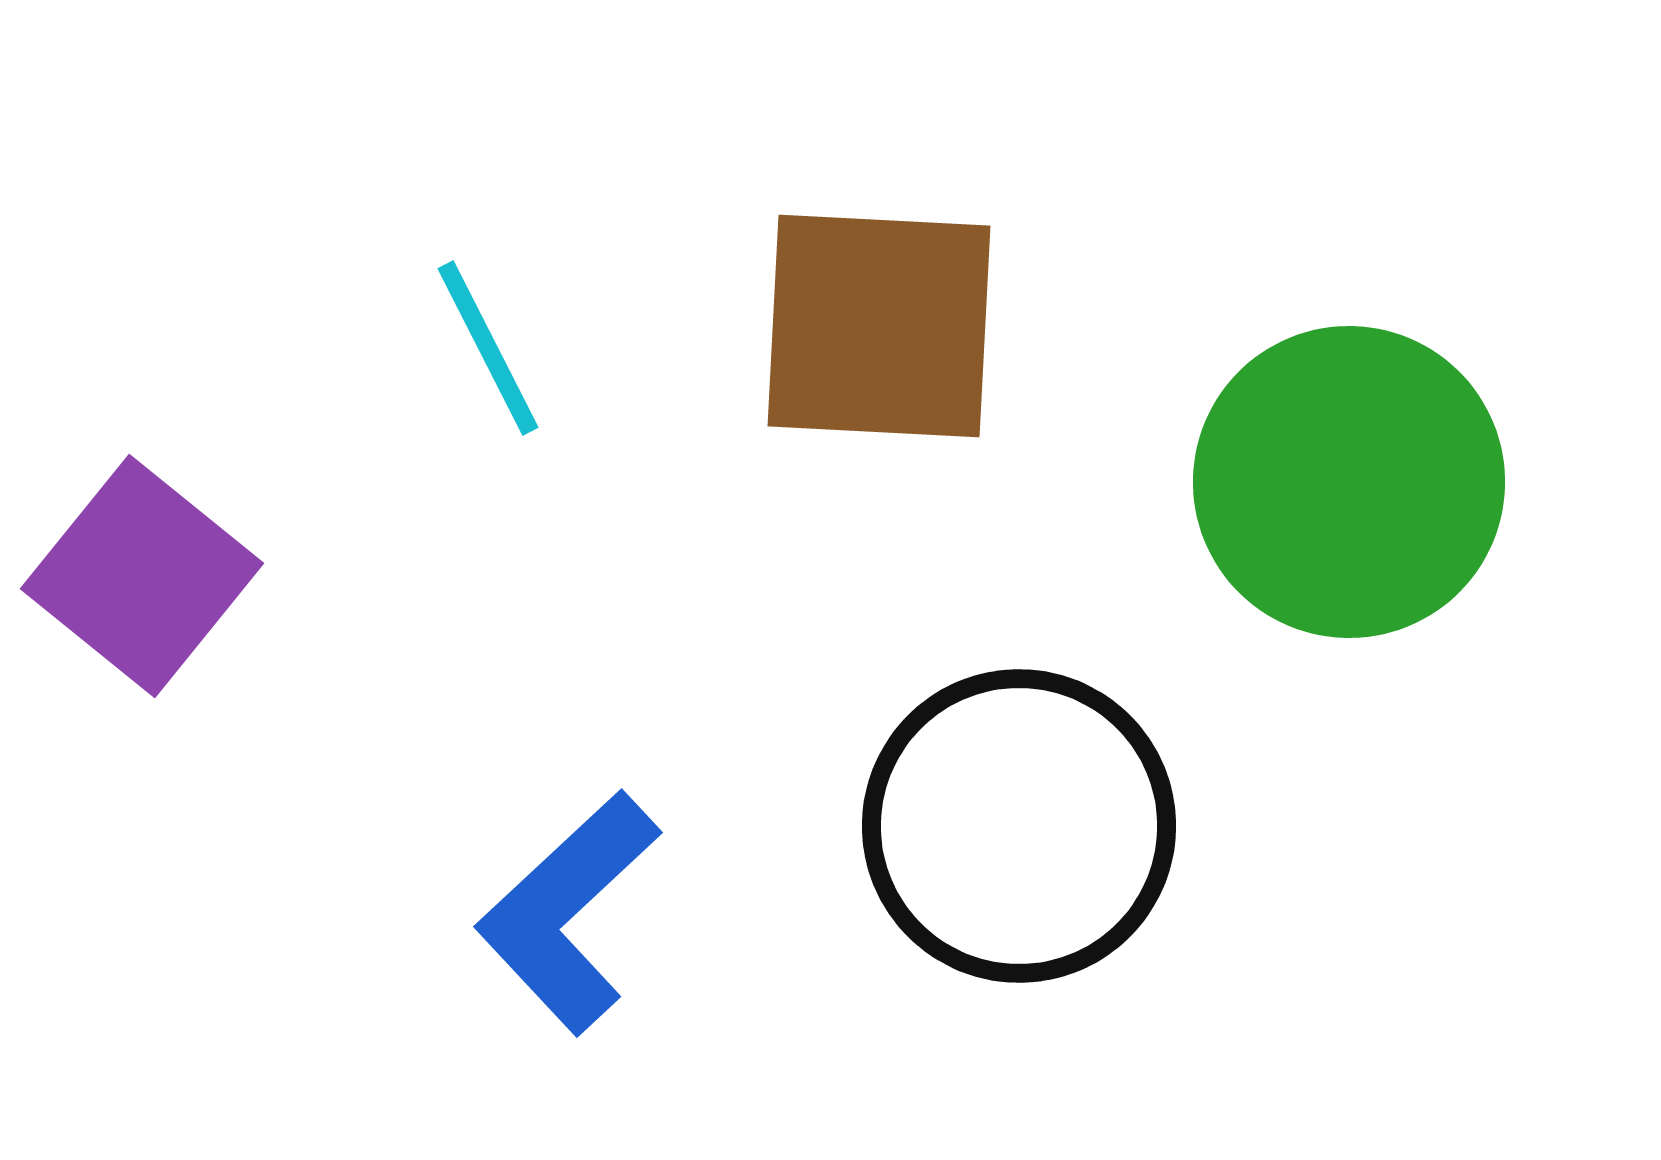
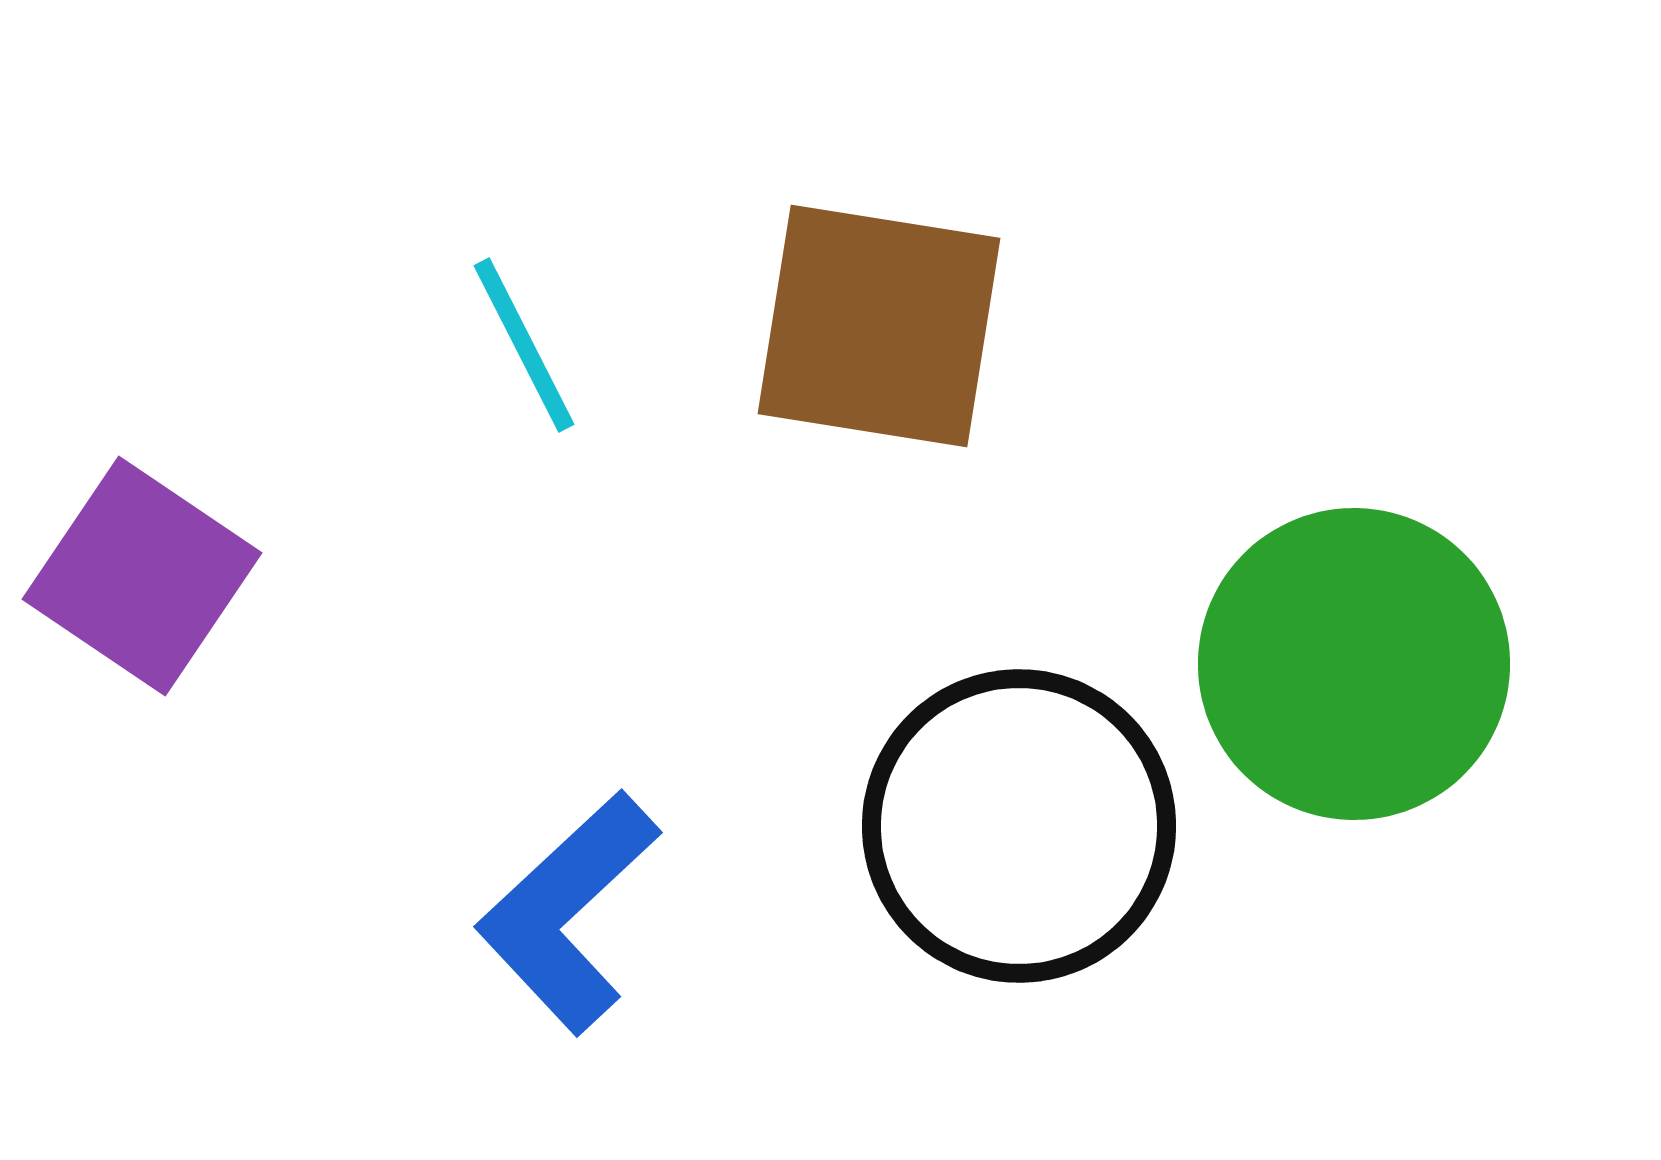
brown square: rotated 6 degrees clockwise
cyan line: moved 36 px right, 3 px up
green circle: moved 5 px right, 182 px down
purple square: rotated 5 degrees counterclockwise
